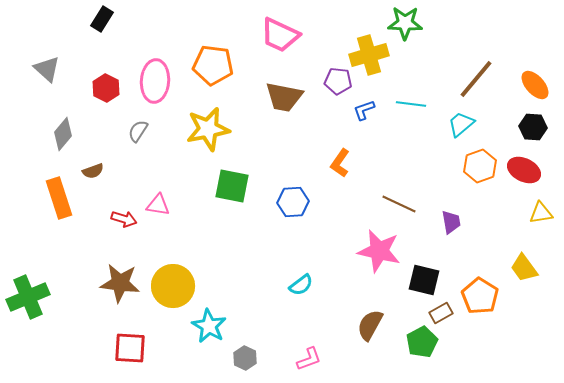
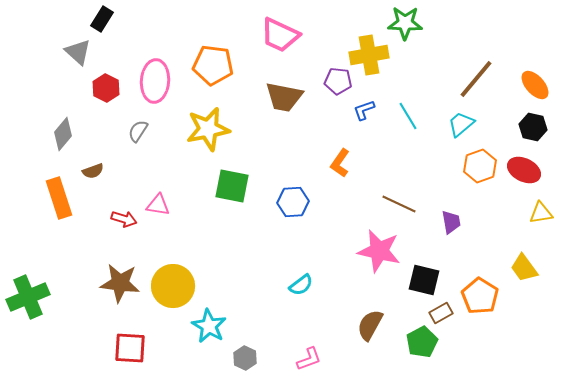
yellow cross at (369, 55): rotated 6 degrees clockwise
gray triangle at (47, 69): moved 31 px right, 17 px up
cyan line at (411, 104): moved 3 px left, 12 px down; rotated 52 degrees clockwise
black hexagon at (533, 127): rotated 8 degrees clockwise
